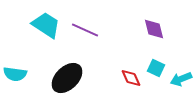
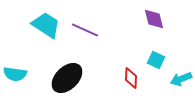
purple diamond: moved 10 px up
cyan square: moved 8 px up
red diamond: rotated 25 degrees clockwise
